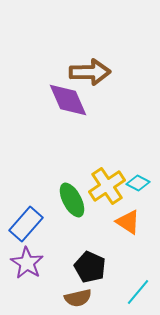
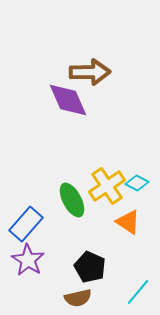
cyan diamond: moved 1 px left
purple star: moved 1 px right, 3 px up
